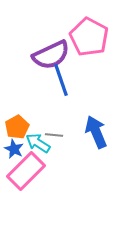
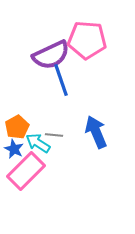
pink pentagon: moved 2 px left, 3 px down; rotated 24 degrees counterclockwise
